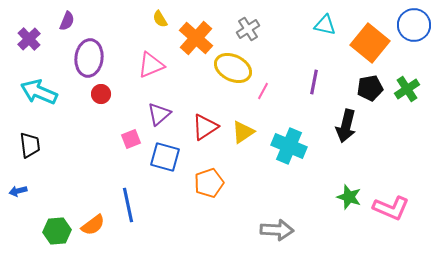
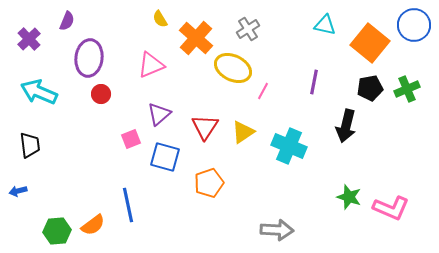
green cross: rotated 10 degrees clockwise
red triangle: rotated 24 degrees counterclockwise
